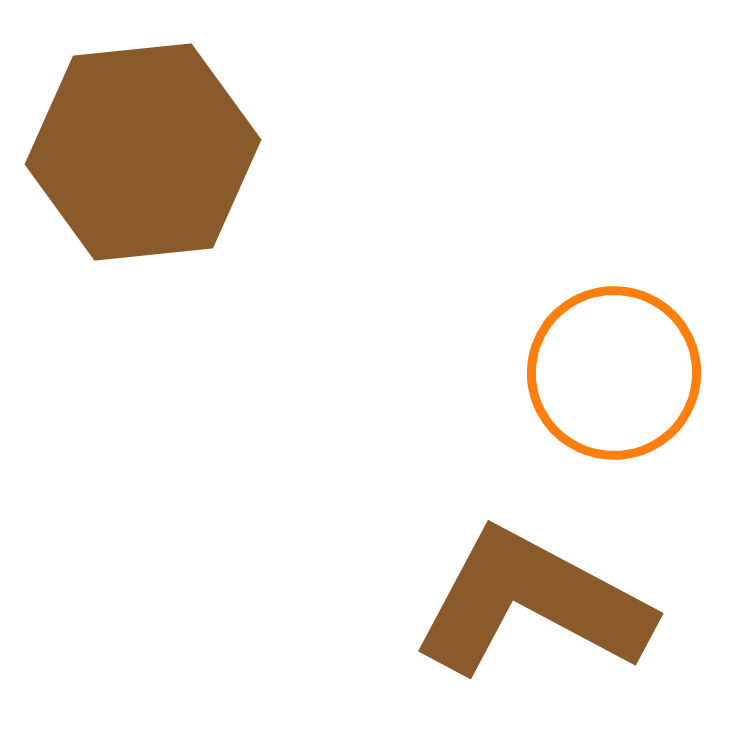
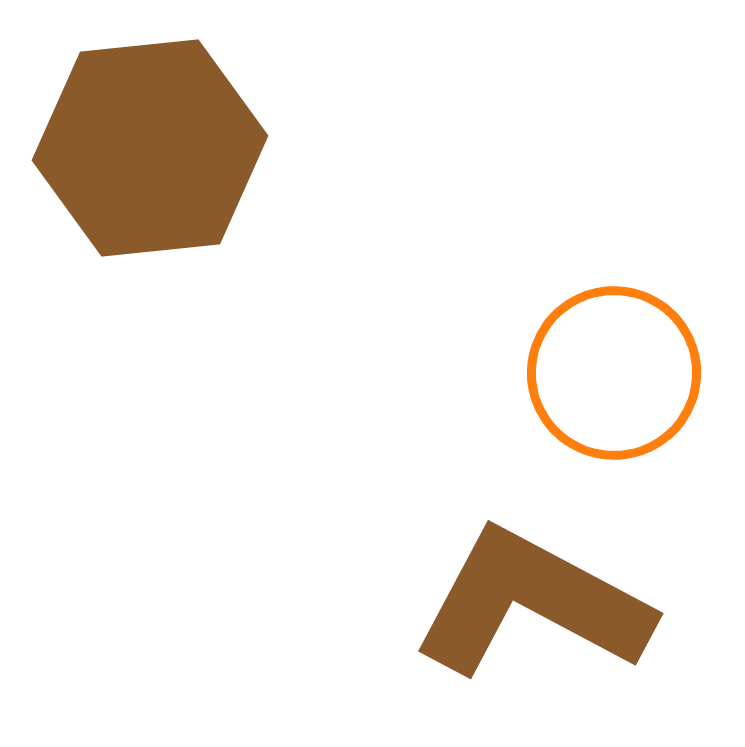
brown hexagon: moved 7 px right, 4 px up
